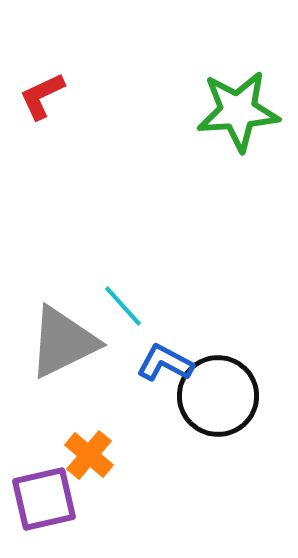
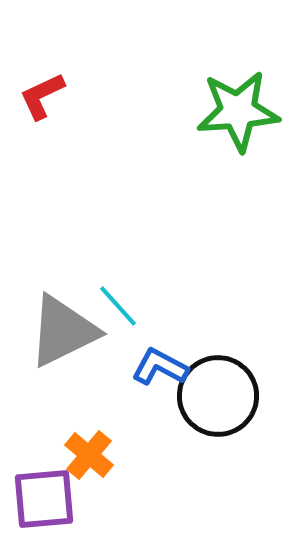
cyan line: moved 5 px left
gray triangle: moved 11 px up
blue L-shape: moved 5 px left, 4 px down
purple square: rotated 8 degrees clockwise
